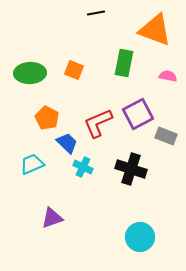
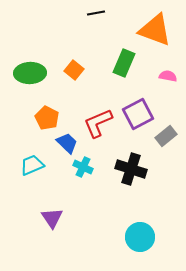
green rectangle: rotated 12 degrees clockwise
orange square: rotated 18 degrees clockwise
gray rectangle: rotated 60 degrees counterclockwise
cyan trapezoid: moved 1 px down
purple triangle: rotated 45 degrees counterclockwise
